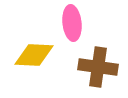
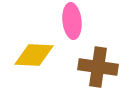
pink ellipse: moved 2 px up
